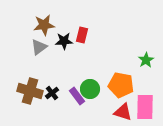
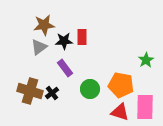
red rectangle: moved 2 px down; rotated 14 degrees counterclockwise
purple rectangle: moved 12 px left, 28 px up
red triangle: moved 3 px left
